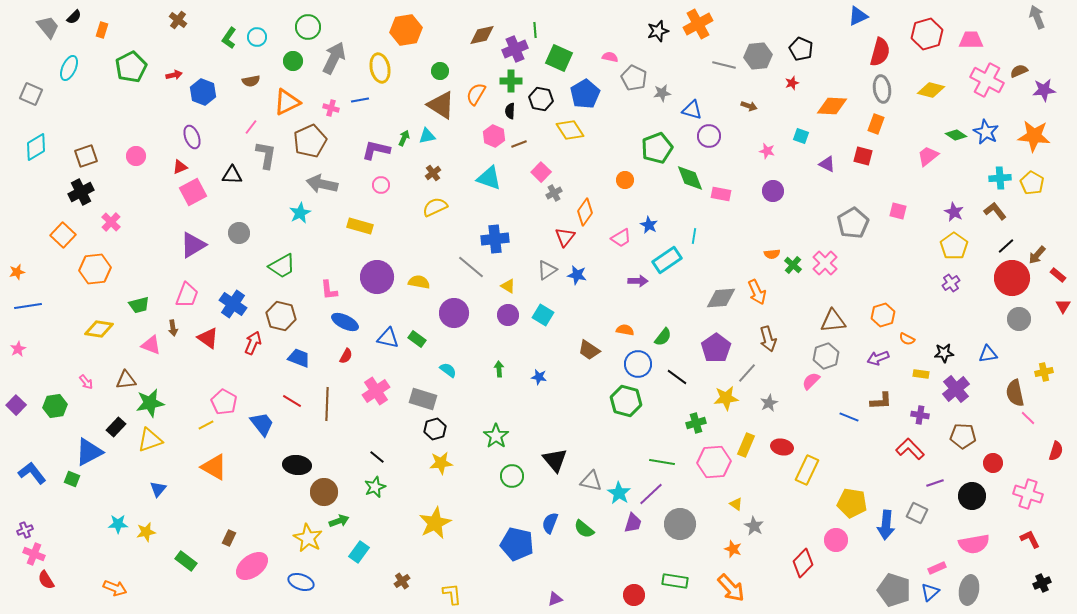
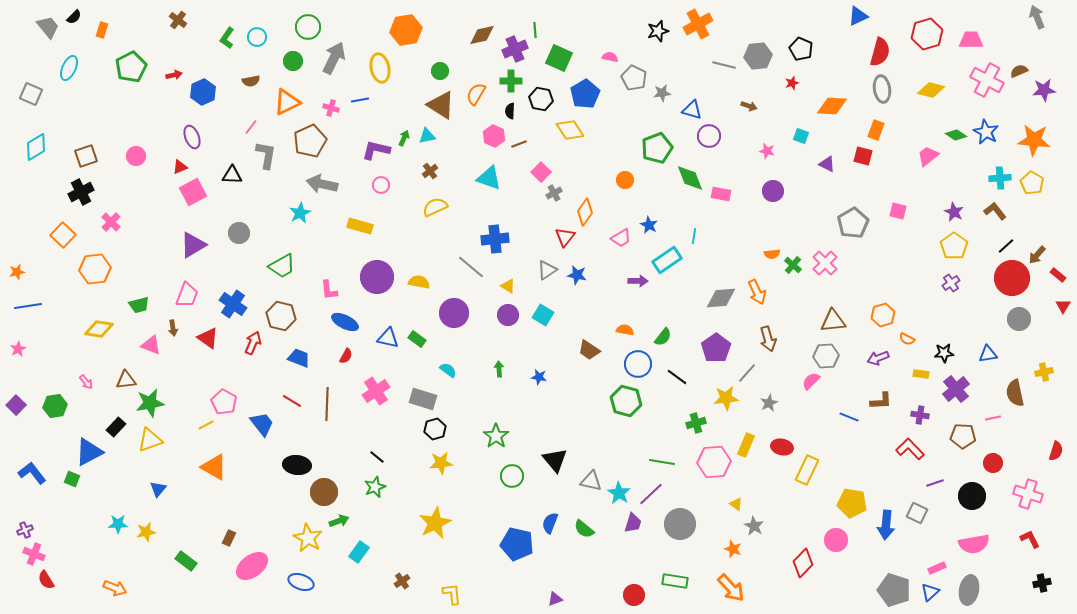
green L-shape at (229, 38): moved 2 px left
blue hexagon at (203, 92): rotated 15 degrees clockwise
orange rectangle at (876, 124): moved 6 px down
orange star at (1034, 136): moved 4 px down
brown cross at (433, 173): moved 3 px left, 2 px up
gray hexagon at (826, 356): rotated 15 degrees clockwise
pink line at (1028, 418): moved 35 px left; rotated 56 degrees counterclockwise
black cross at (1042, 583): rotated 12 degrees clockwise
